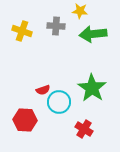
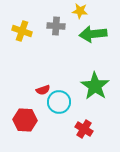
green star: moved 3 px right, 2 px up
